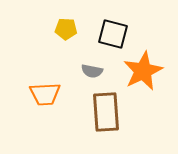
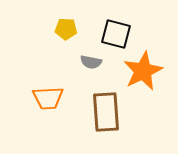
black square: moved 3 px right
gray semicircle: moved 1 px left, 9 px up
orange trapezoid: moved 3 px right, 4 px down
